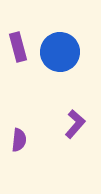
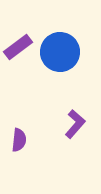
purple rectangle: rotated 68 degrees clockwise
